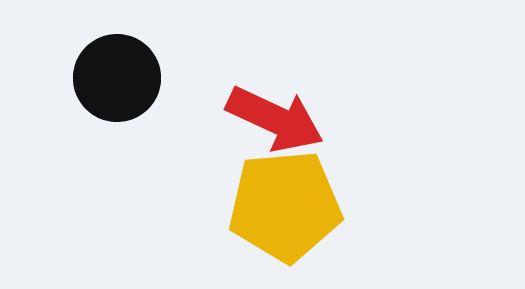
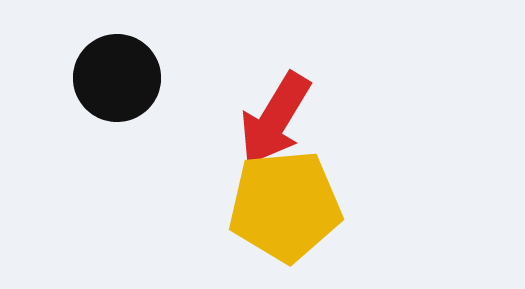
red arrow: rotated 96 degrees clockwise
